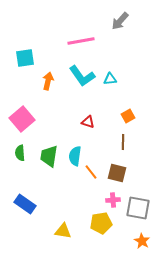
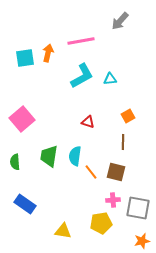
cyan L-shape: rotated 84 degrees counterclockwise
orange arrow: moved 28 px up
green semicircle: moved 5 px left, 9 px down
brown square: moved 1 px left, 1 px up
orange star: rotated 28 degrees clockwise
